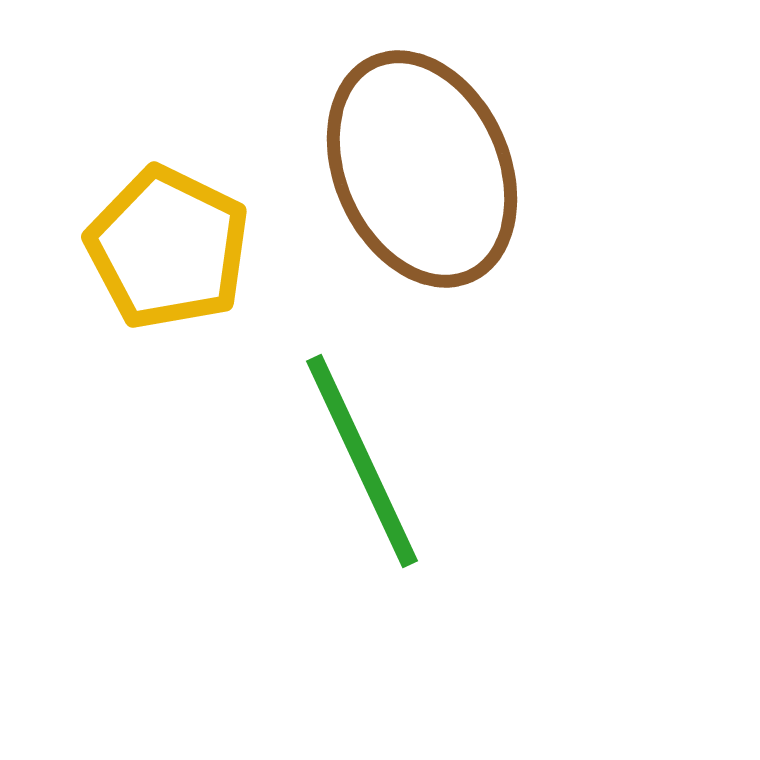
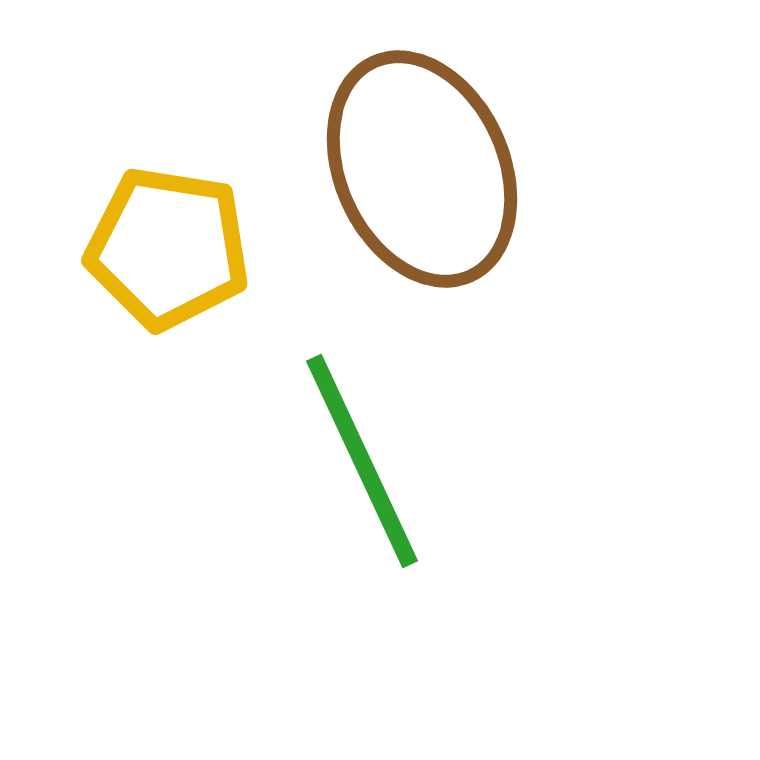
yellow pentagon: rotated 17 degrees counterclockwise
